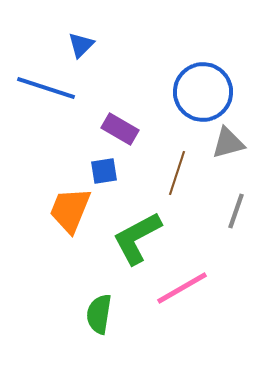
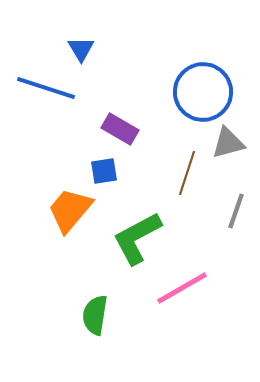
blue triangle: moved 4 px down; rotated 16 degrees counterclockwise
brown line: moved 10 px right
orange trapezoid: rotated 18 degrees clockwise
green semicircle: moved 4 px left, 1 px down
